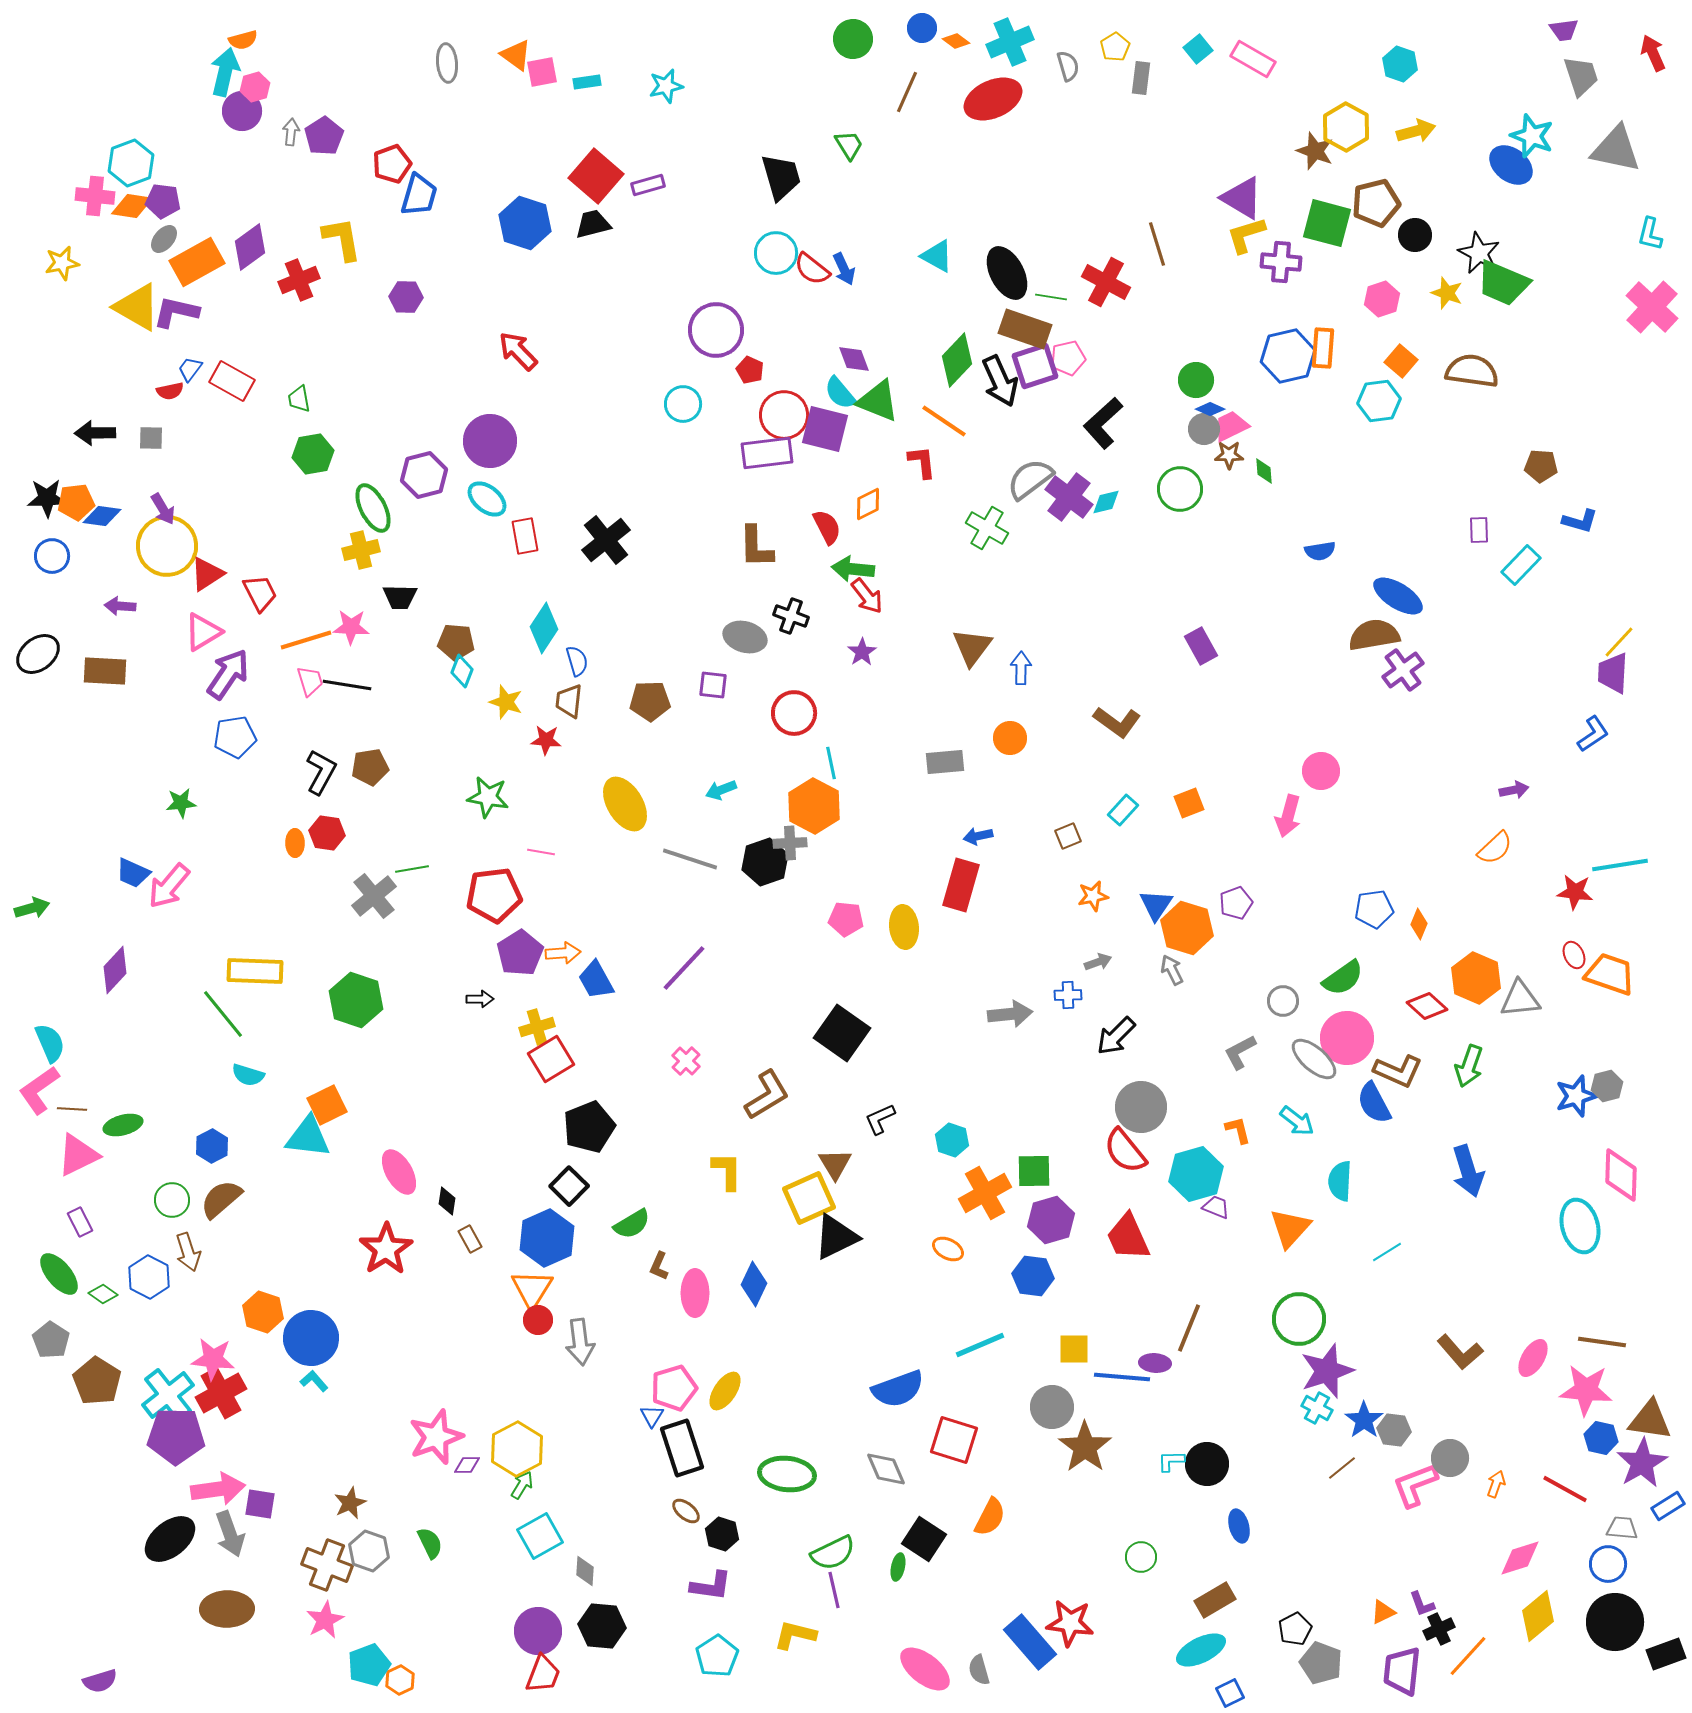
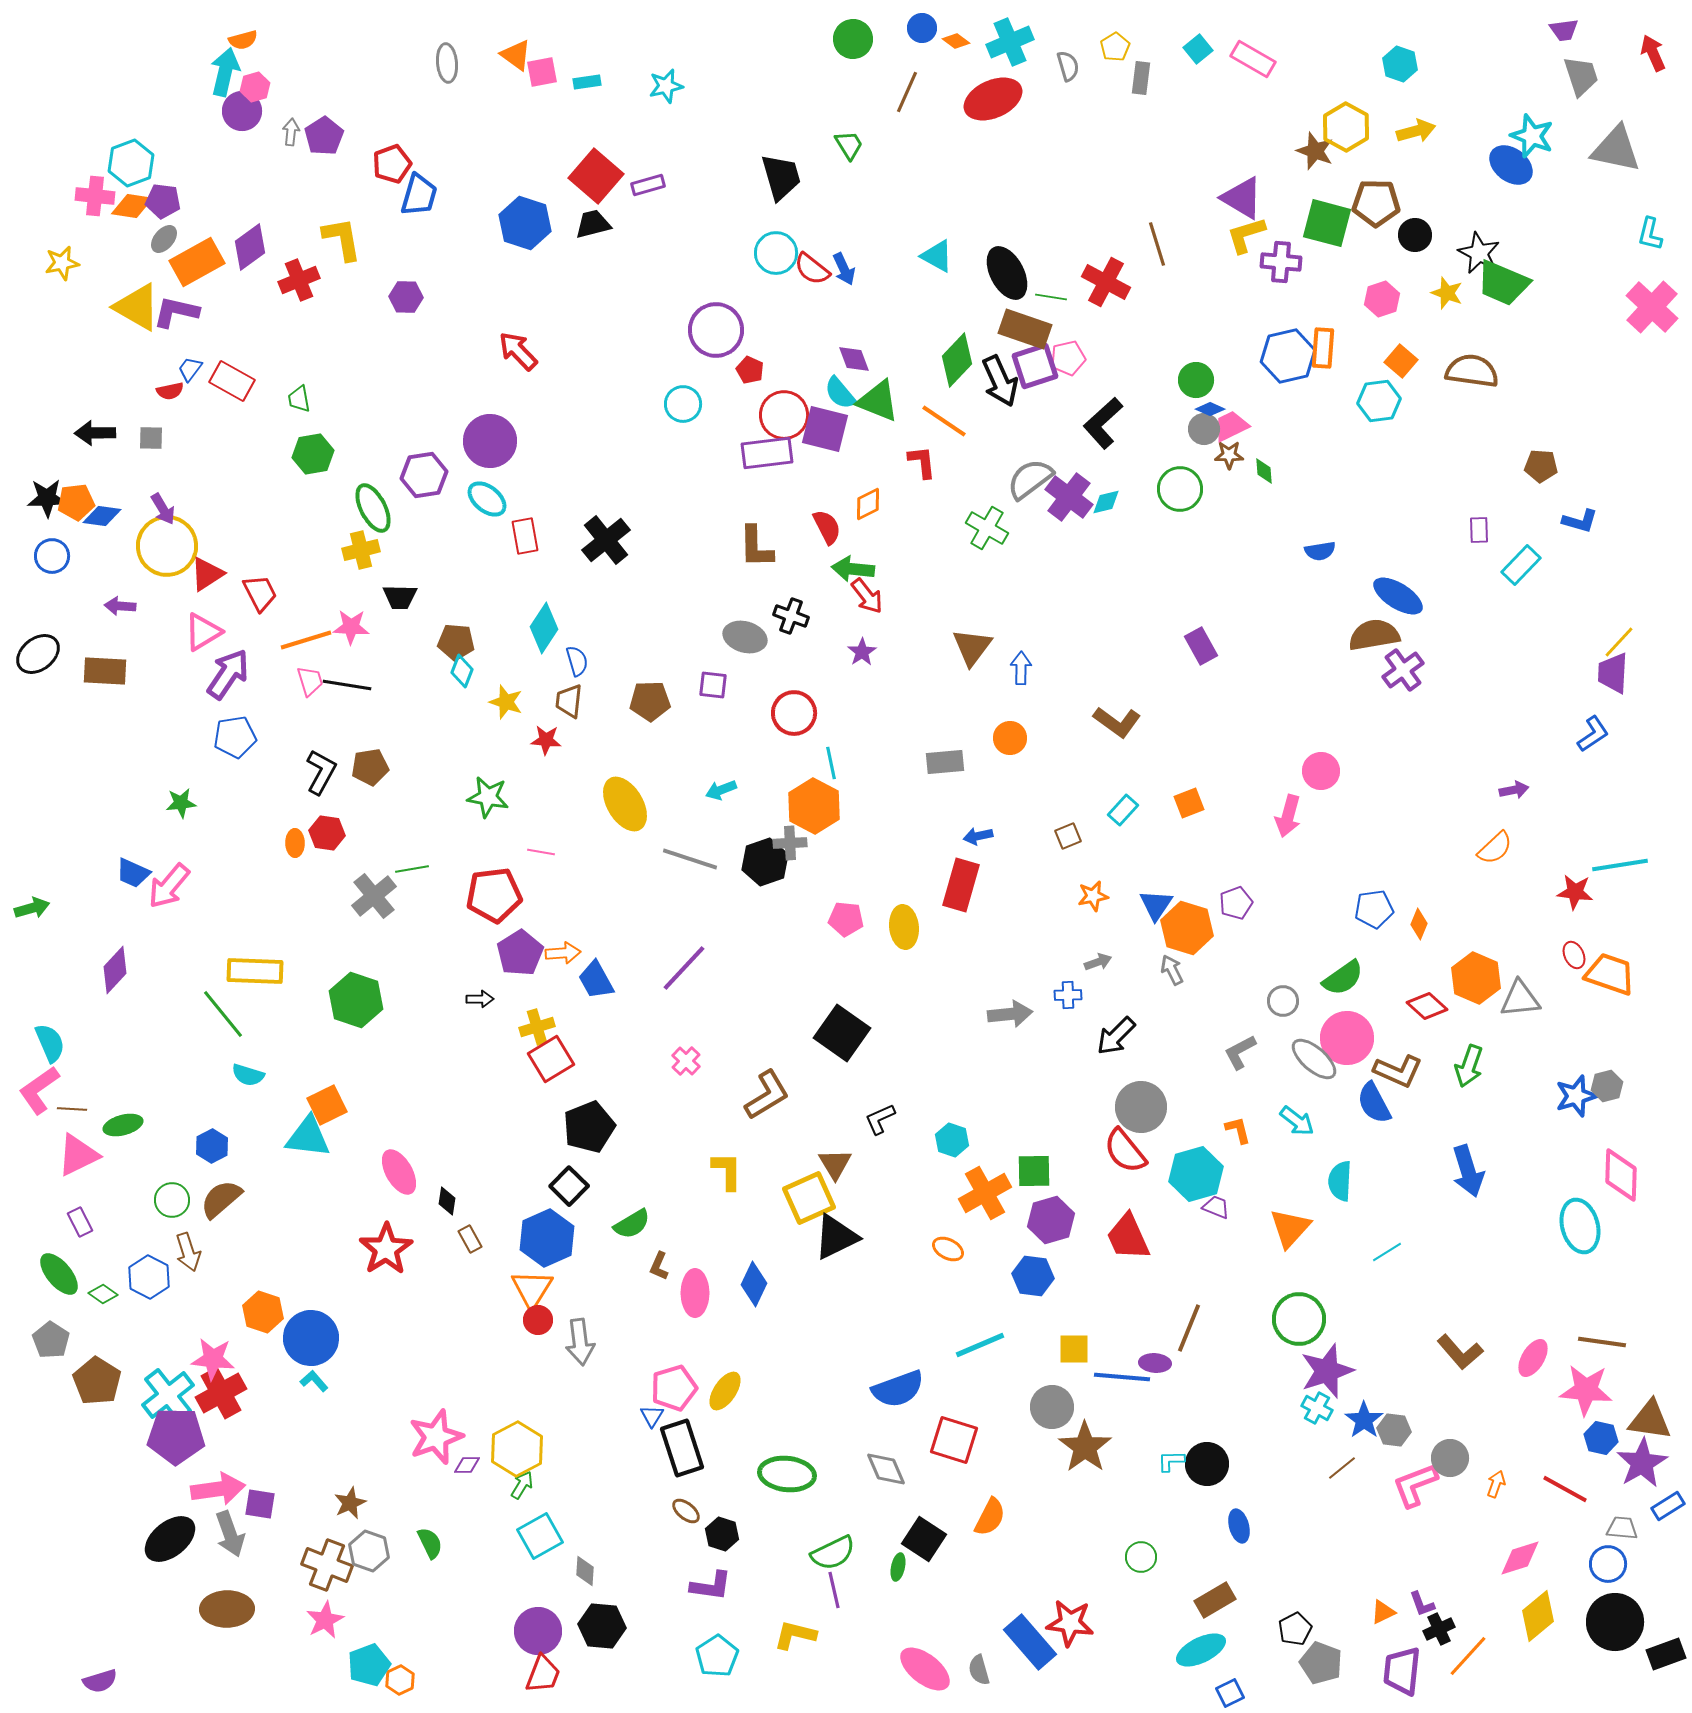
brown pentagon at (1376, 203): rotated 15 degrees clockwise
purple hexagon at (424, 475): rotated 6 degrees clockwise
